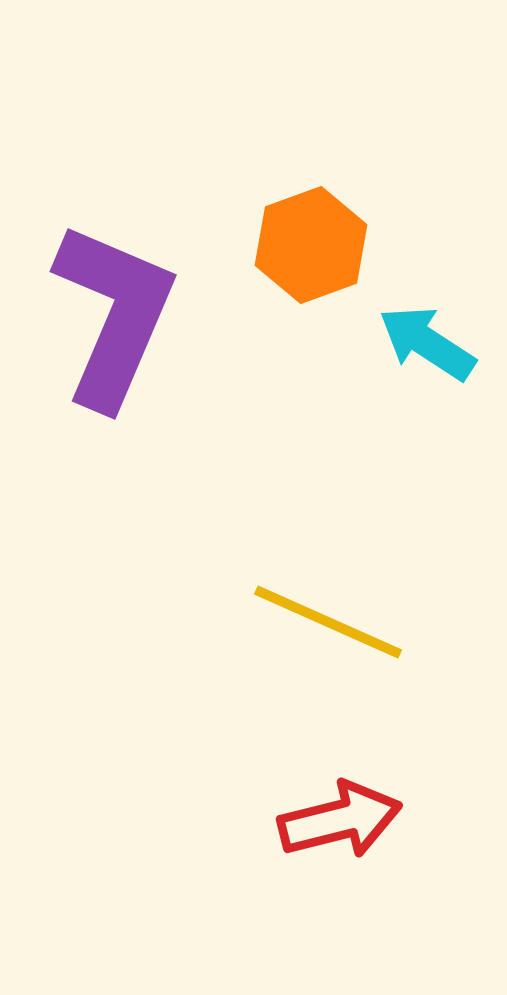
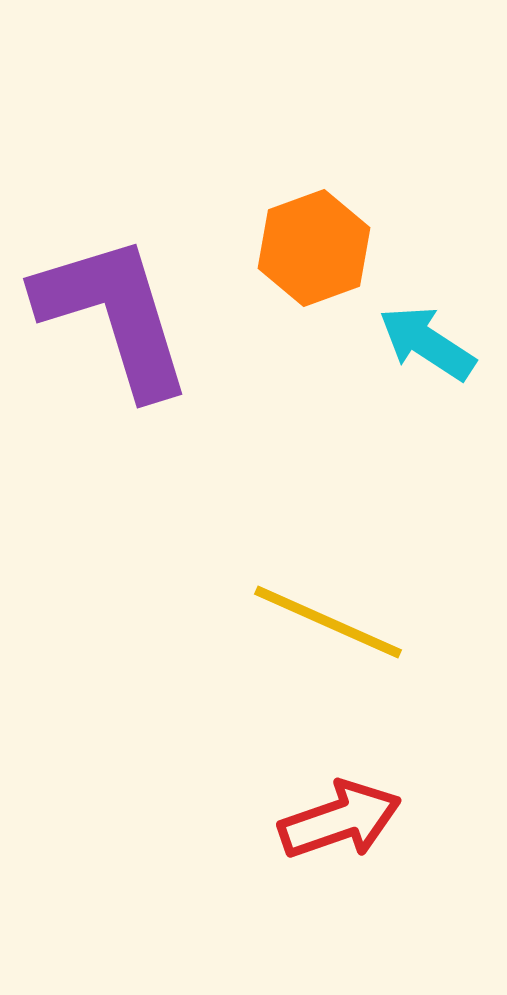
orange hexagon: moved 3 px right, 3 px down
purple L-shape: rotated 40 degrees counterclockwise
red arrow: rotated 5 degrees counterclockwise
